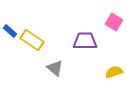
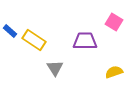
yellow rectangle: moved 2 px right
gray triangle: rotated 18 degrees clockwise
